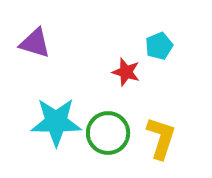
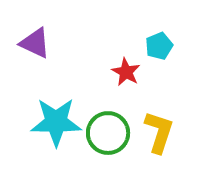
purple triangle: rotated 8 degrees clockwise
red star: rotated 12 degrees clockwise
yellow L-shape: moved 2 px left, 6 px up
